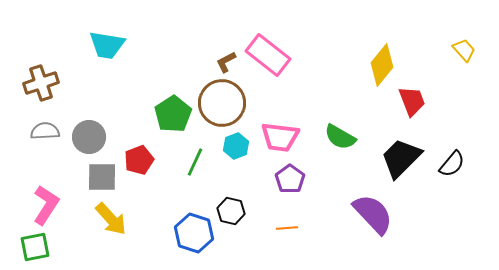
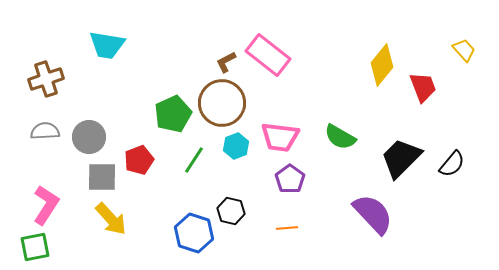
brown cross: moved 5 px right, 4 px up
red trapezoid: moved 11 px right, 14 px up
green pentagon: rotated 9 degrees clockwise
green line: moved 1 px left, 2 px up; rotated 8 degrees clockwise
